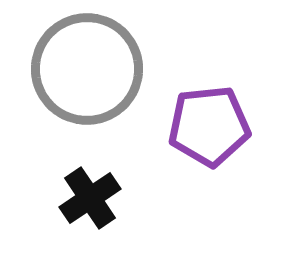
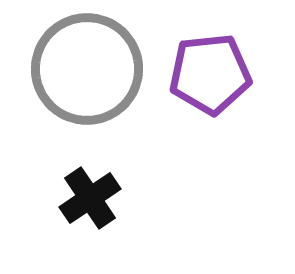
purple pentagon: moved 1 px right, 52 px up
